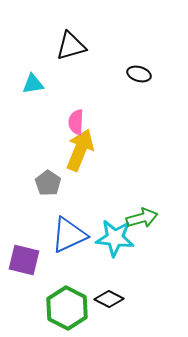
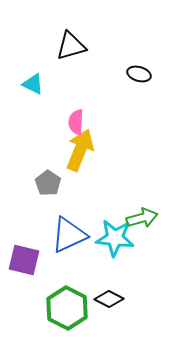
cyan triangle: rotated 35 degrees clockwise
